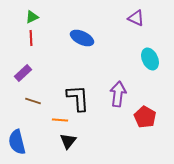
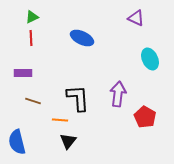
purple rectangle: rotated 42 degrees clockwise
